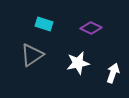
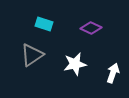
white star: moved 3 px left, 1 px down
